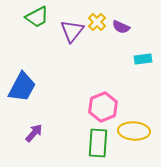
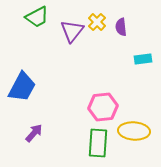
purple semicircle: rotated 60 degrees clockwise
pink hexagon: rotated 16 degrees clockwise
